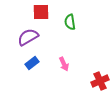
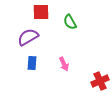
green semicircle: rotated 21 degrees counterclockwise
blue rectangle: rotated 48 degrees counterclockwise
